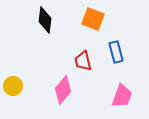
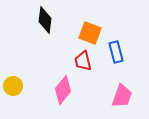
orange square: moved 3 px left, 14 px down
